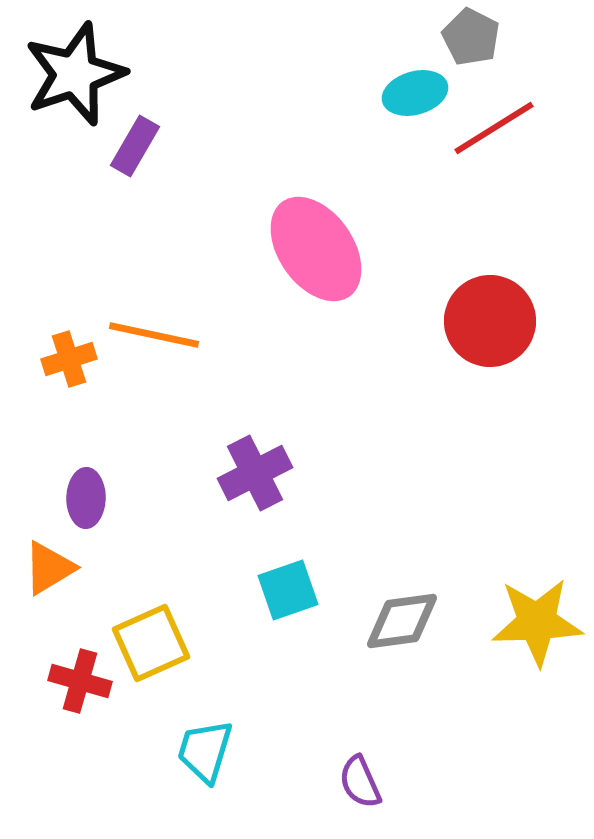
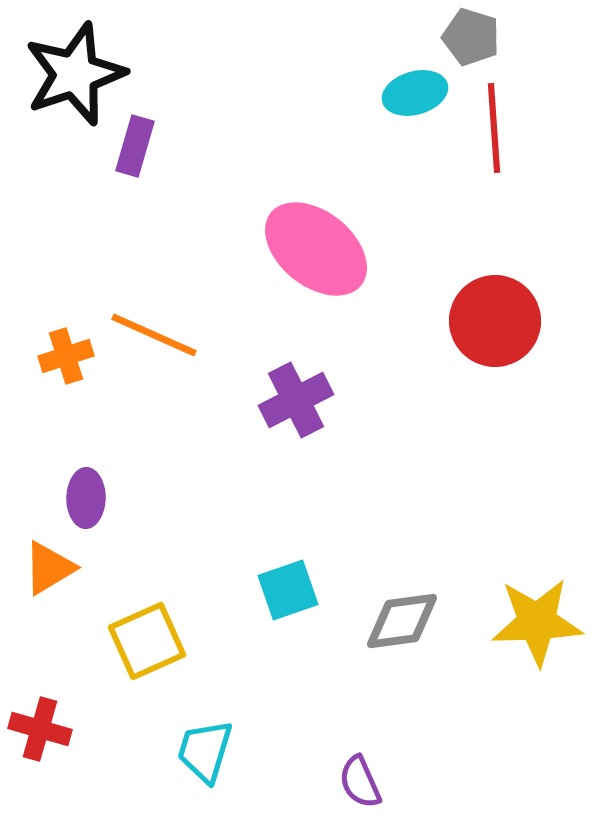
gray pentagon: rotated 10 degrees counterclockwise
red line: rotated 62 degrees counterclockwise
purple rectangle: rotated 14 degrees counterclockwise
pink ellipse: rotated 16 degrees counterclockwise
red circle: moved 5 px right
orange line: rotated 12 degrees clockwise
orange cross: moved 3 px left, 3 px up
purple cross: moved 41 px right, 73 px up
yellow square: moved 4 px left, 2 px up
red cross: moved 40 px left, 48 px down
